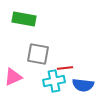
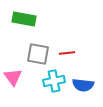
red line: moved 2 px right, 15 px up
pink triangle: rotated 42 degrees counterclockwise
